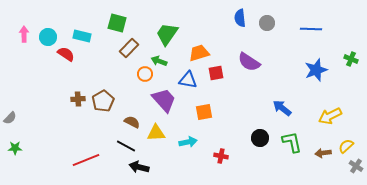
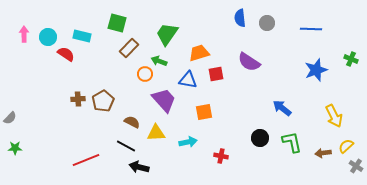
red square: moved 1 px down
yellow arrow: moved 4 px right; rotated 90 degrees counterclockwise
